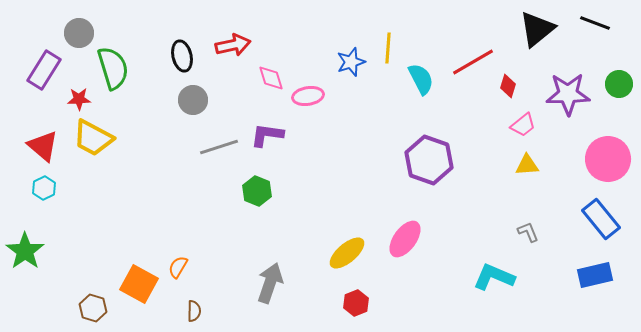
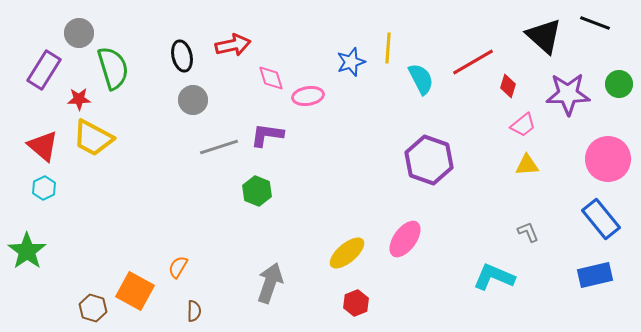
black triangle at (537, 29): moved 7 px right, 7 px down; rotated 39 degrees counterclockwise
green star at (25, 251): moved 2 px right
orange square at (139, 284): moved 4 px left, 7 px down
